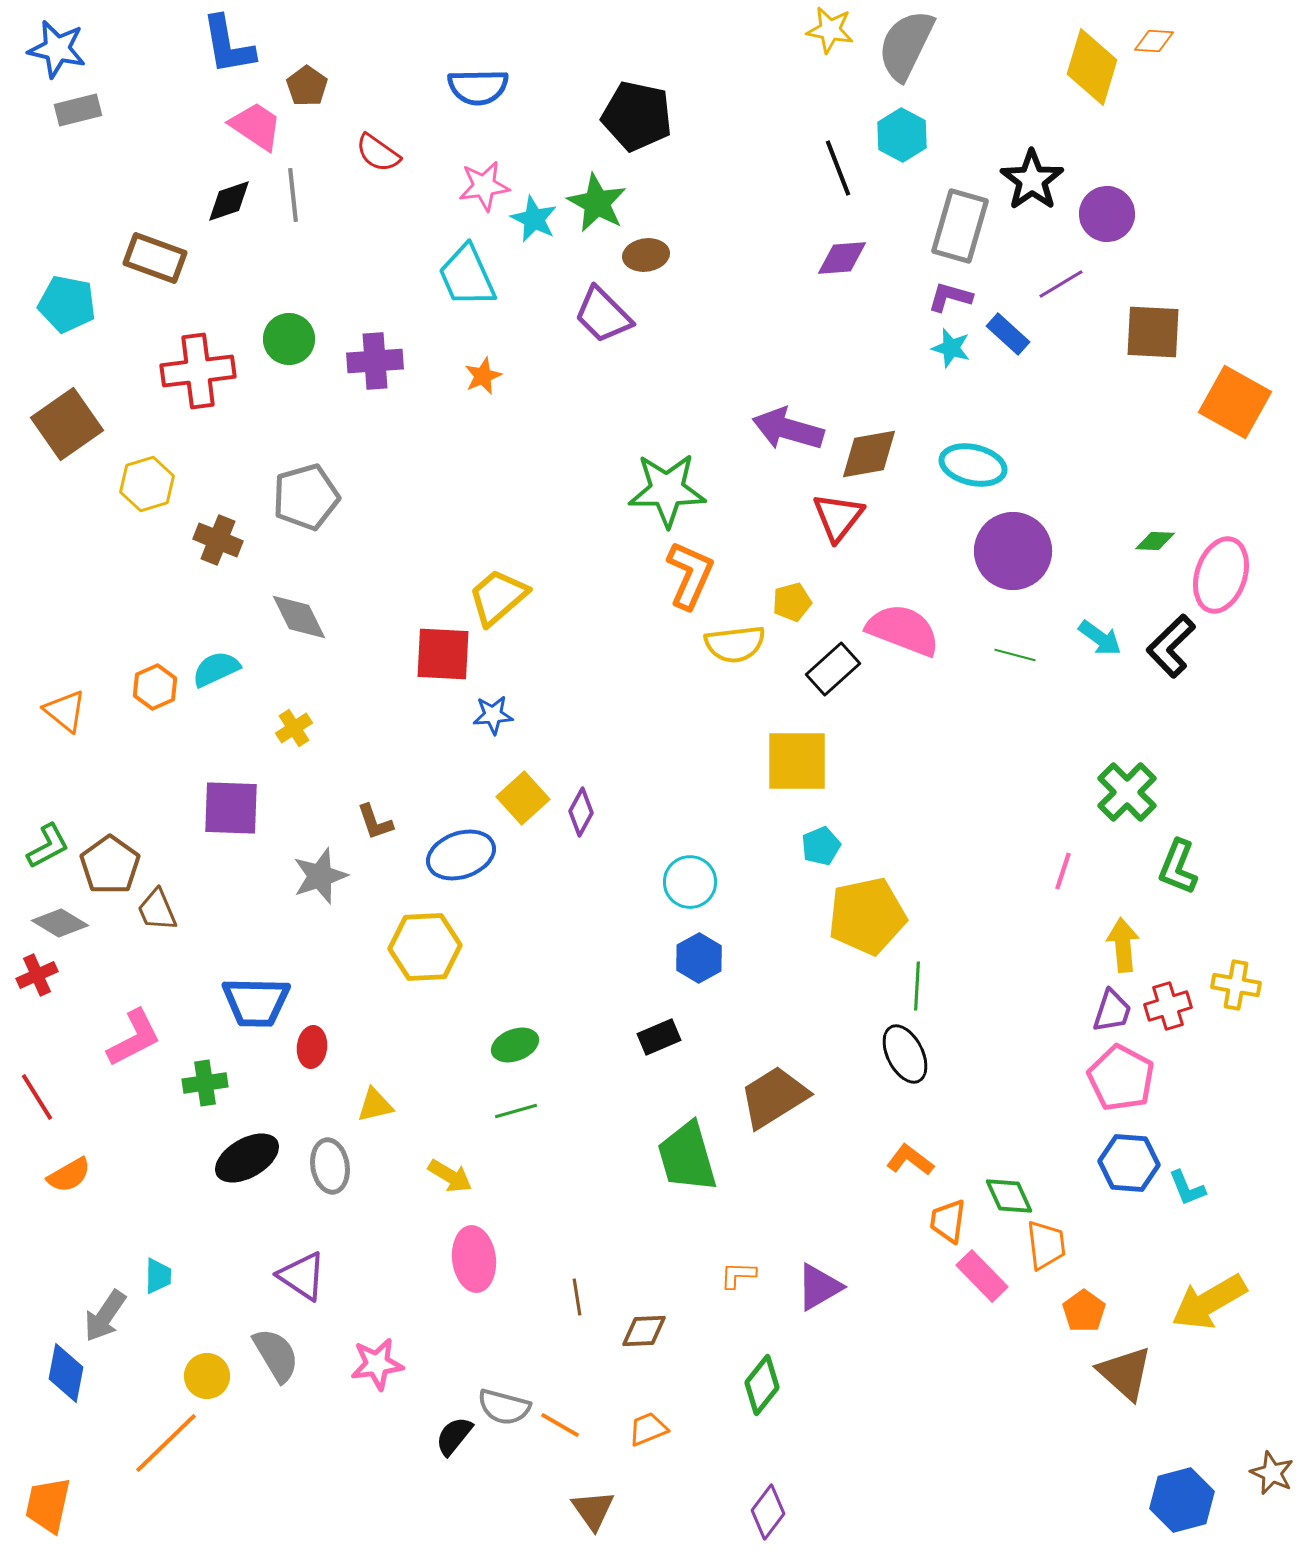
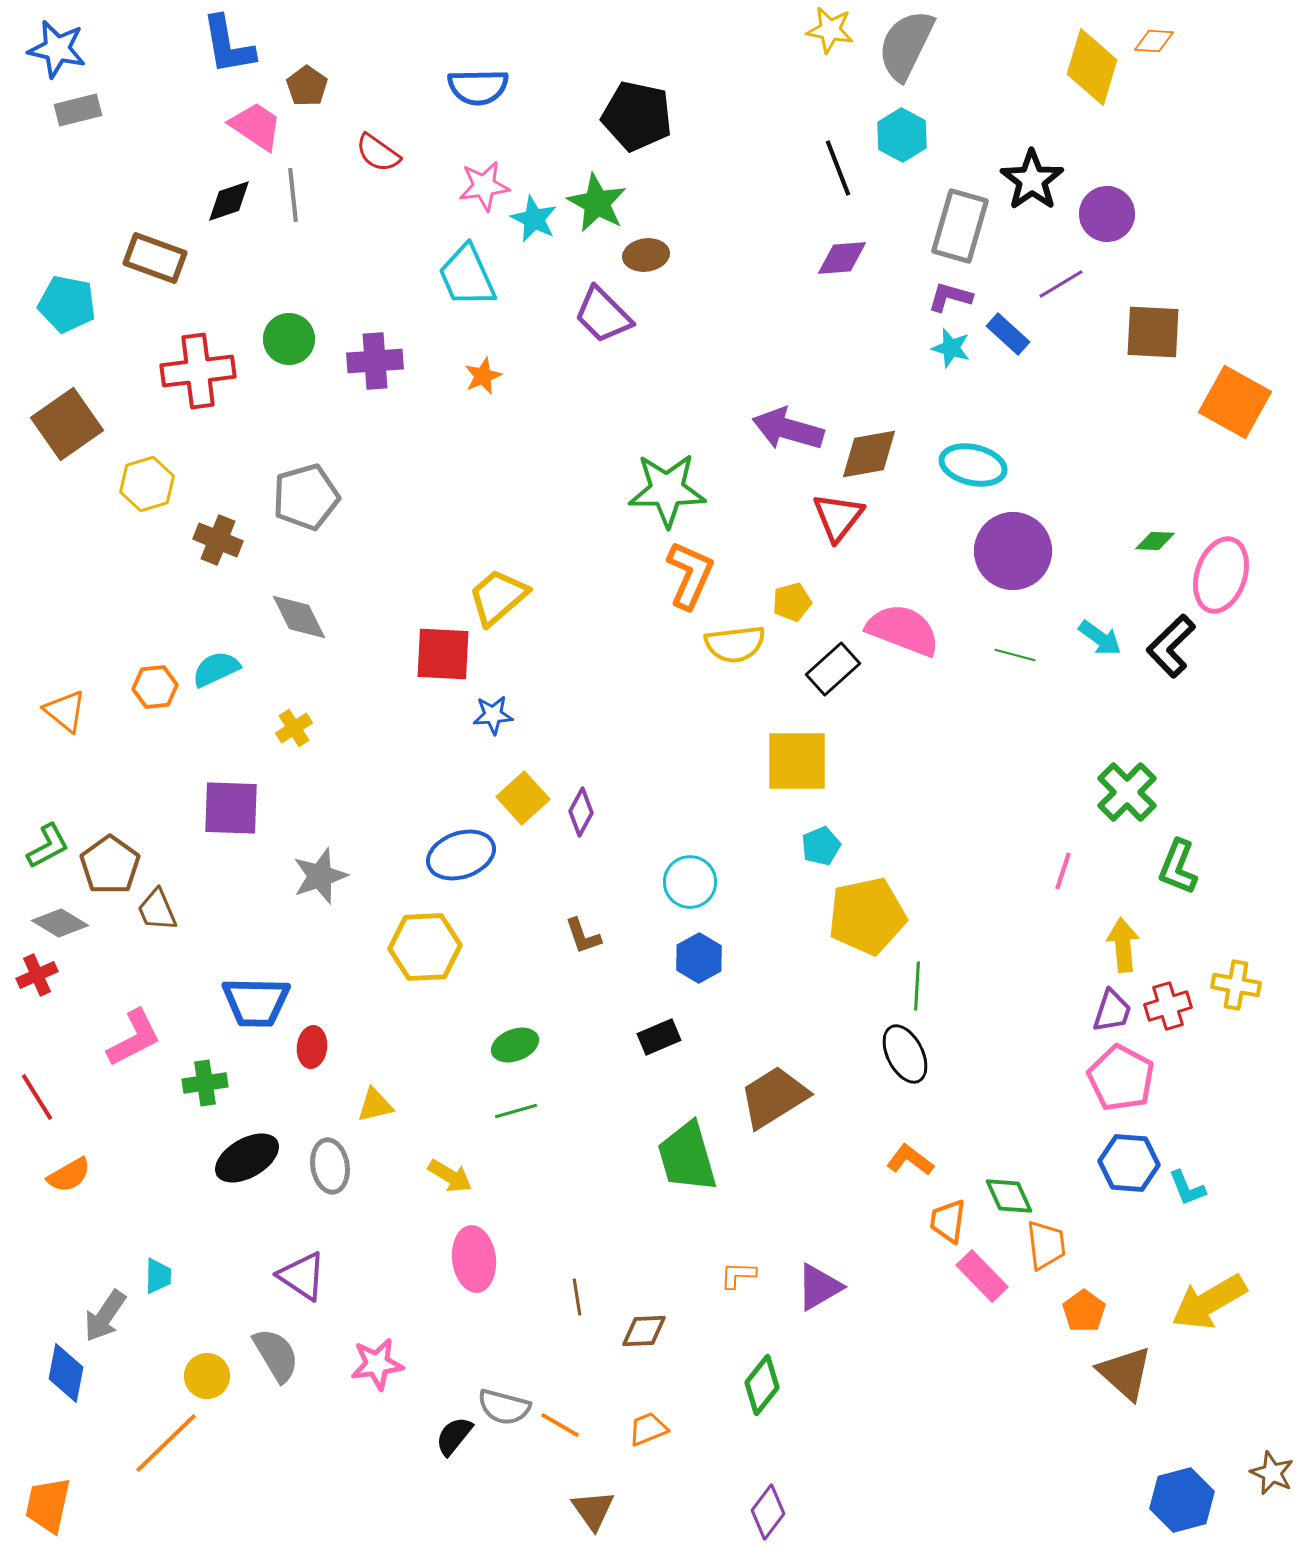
orange hexagon at (155, 687): rotated 18 degrees clockwise
brown L-shape at (375, 822): moved 208 px right, 114 px down
